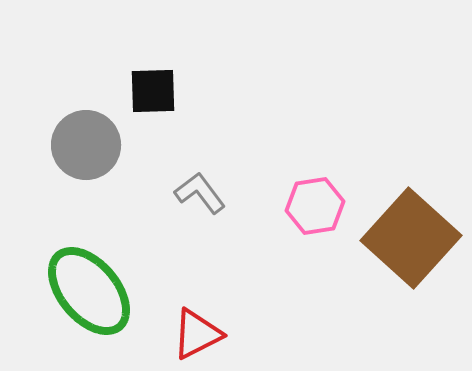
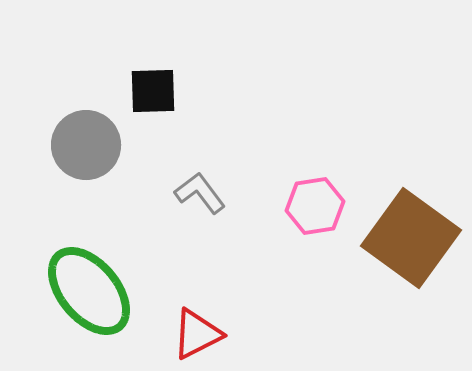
brown square: rotated 6 degrees counterclockwise
